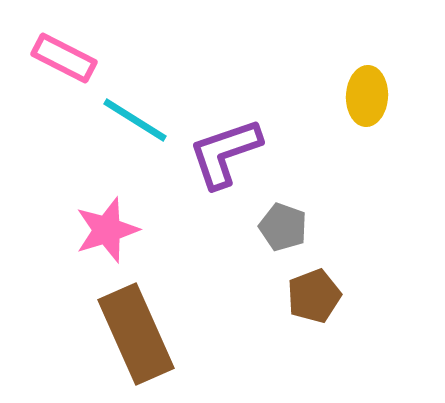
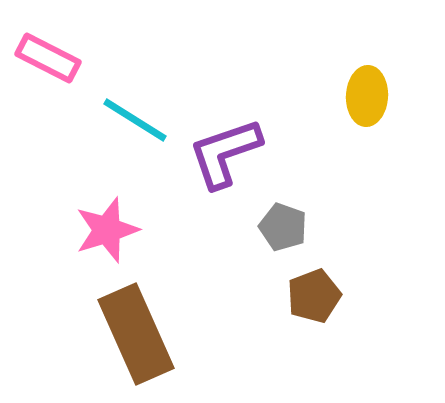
pink rectangle: moved 16 px left
